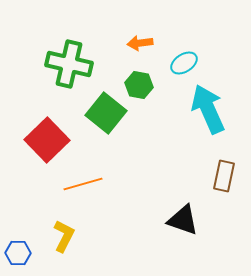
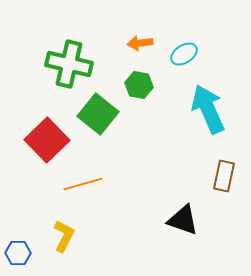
cyan ellipse: moved 9 px up
green square: moved 8 px left, 1 px down
